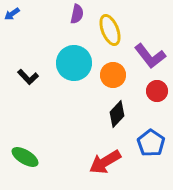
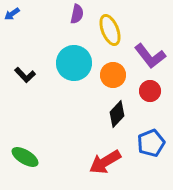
black L-shape: moved 3 px left, 2 px up
red circle: moved 7 px left
blue pentagon: rotated 16 degrees clockwise
